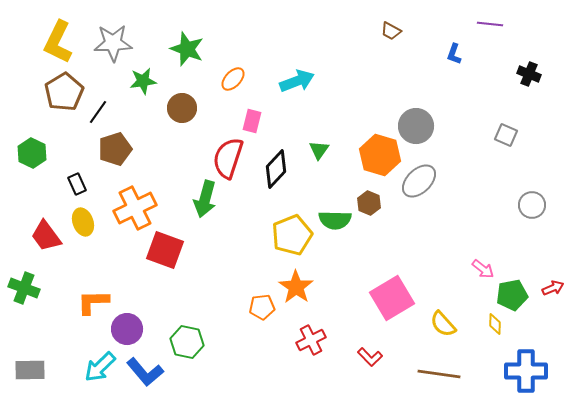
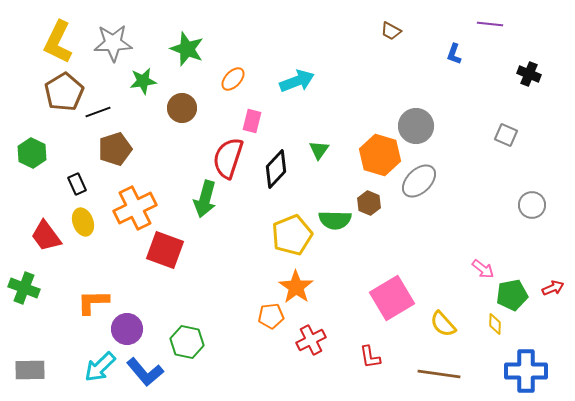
black line at (98, 112): rotated 35 degrees clockwise
orange pentagon at (262, 307): moved 9 px right, 9 px down
red L-shape at (370, 357): rotated 35 degrees clockwise
